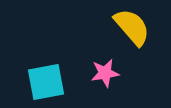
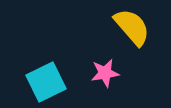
cyan square: rotated 15 degrees counterclockwise
